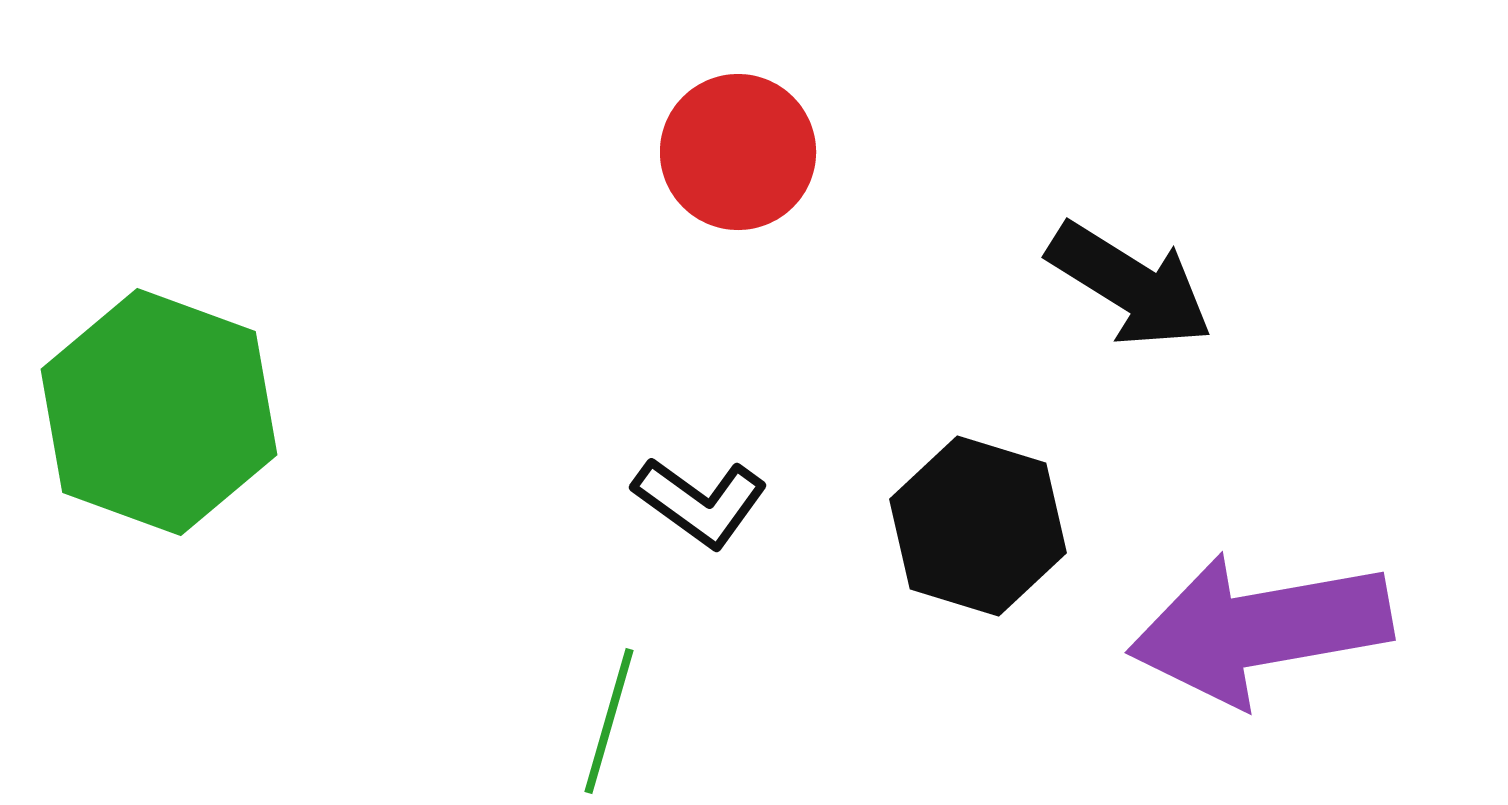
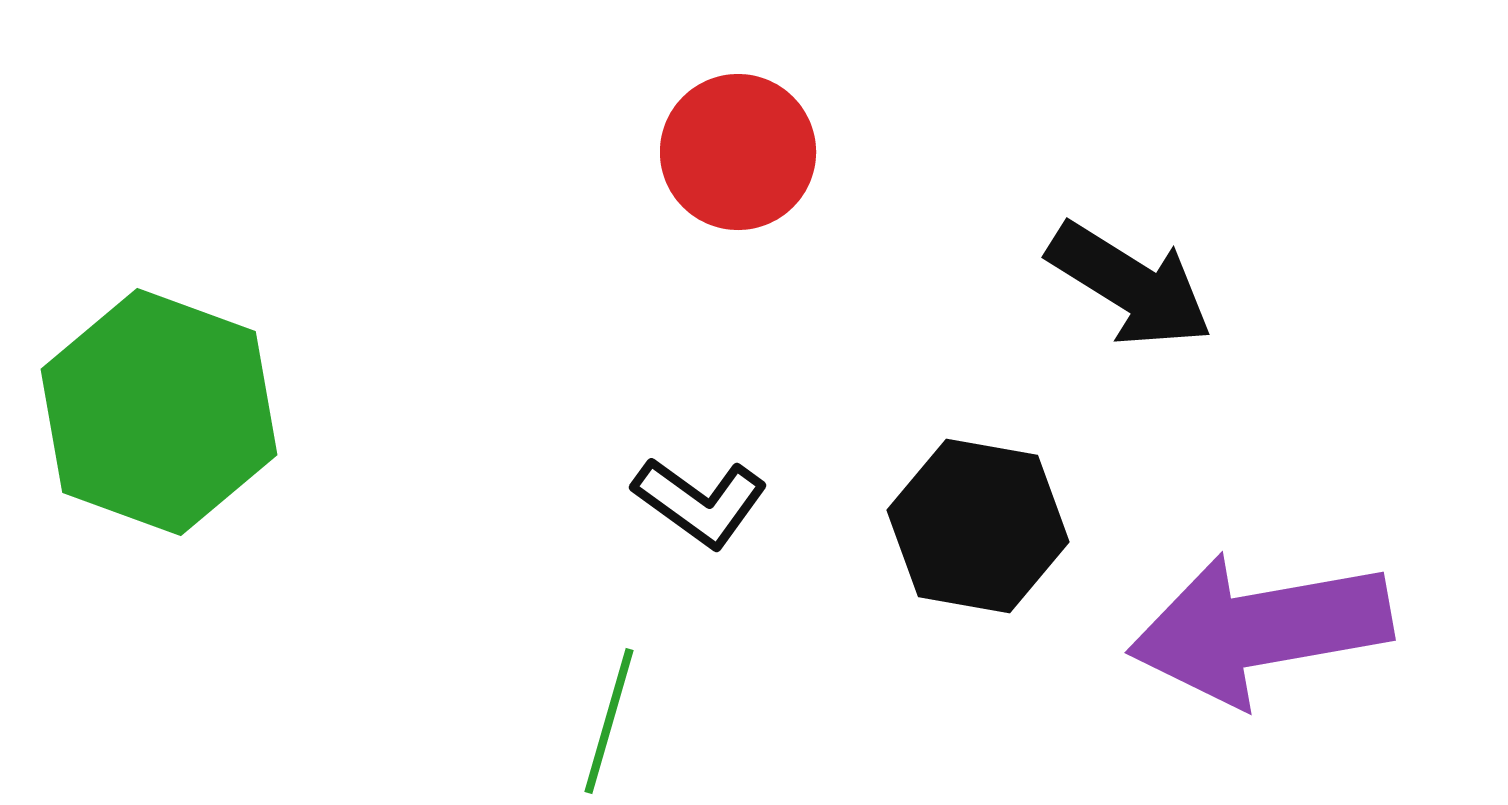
black hexagon: rotated 7 degrees counterclockwise
